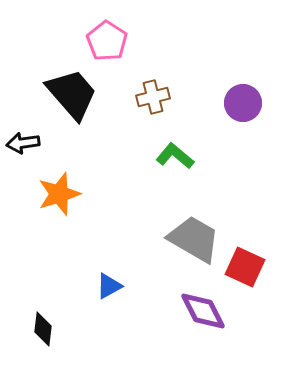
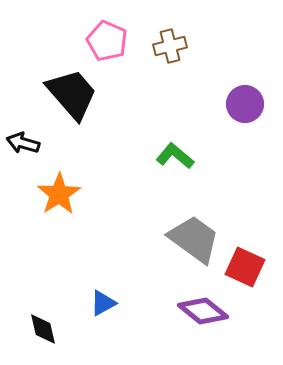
pink pentagon: rotated 9 degrees counterclockwise
brown cross: moved 17 px right, 51 px up
purple circle: moved 2 px right, 1 px down
black arrow: rotated 24 degrees clockwise
orange star: rotated 15 degrees counterclockwise
gray trapezoid: rotated 6 degrees clockwise
blue triangle: moved 6 px left, 17 px down
purple diamond: rotated 24 degrees counterclockwise
black diamond: rotated 20 degrees counterclockwise
